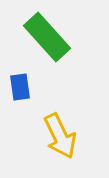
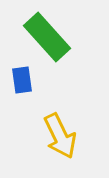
blue rectangle: moved 2 px right, 7 px up
